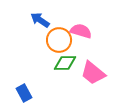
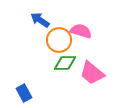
pink trapezoid: moved 1 px left
